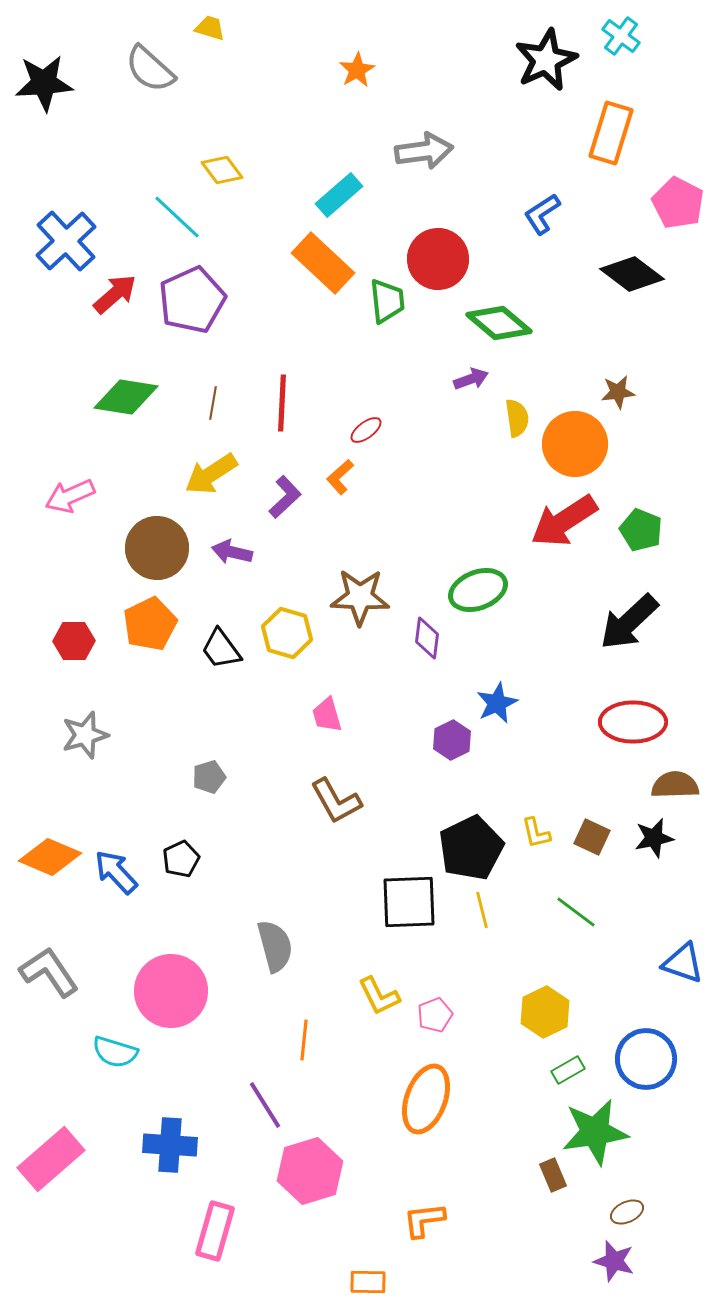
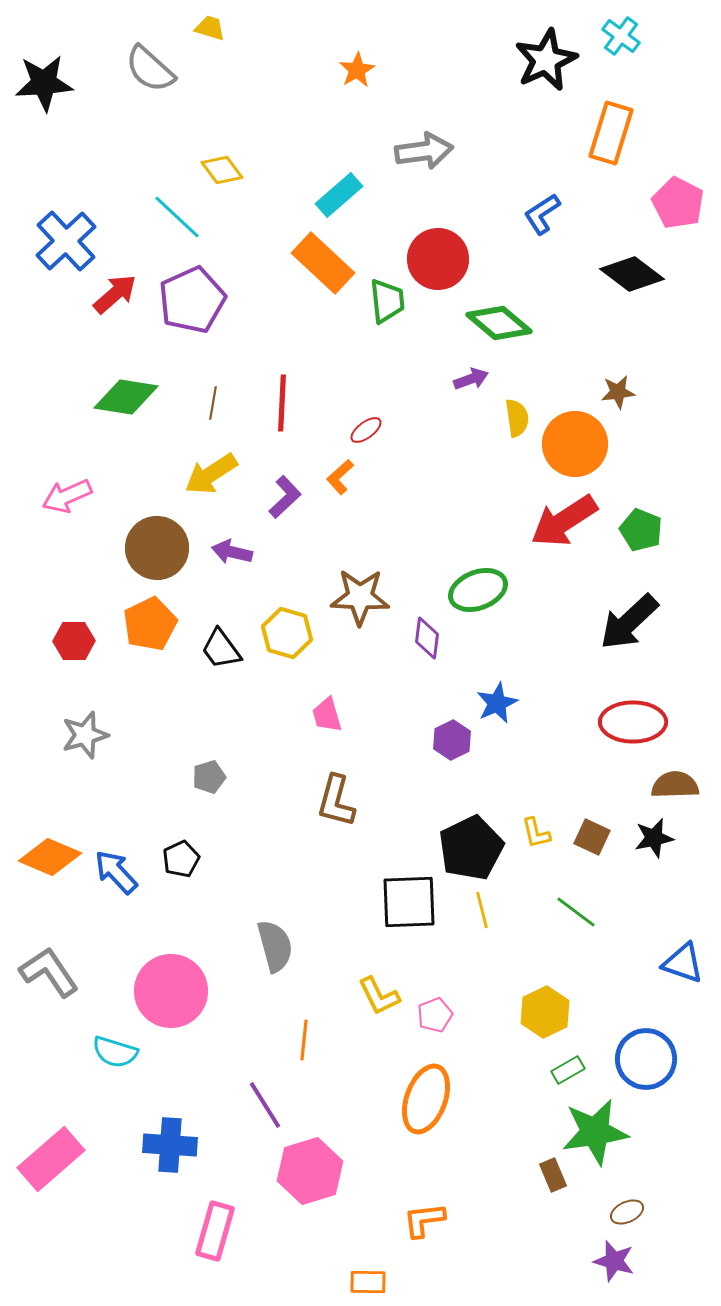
pink arrow at (70, 496): moved 3 px left
brown L-shape at (336, 801): rotated 44 degrees clockwise
